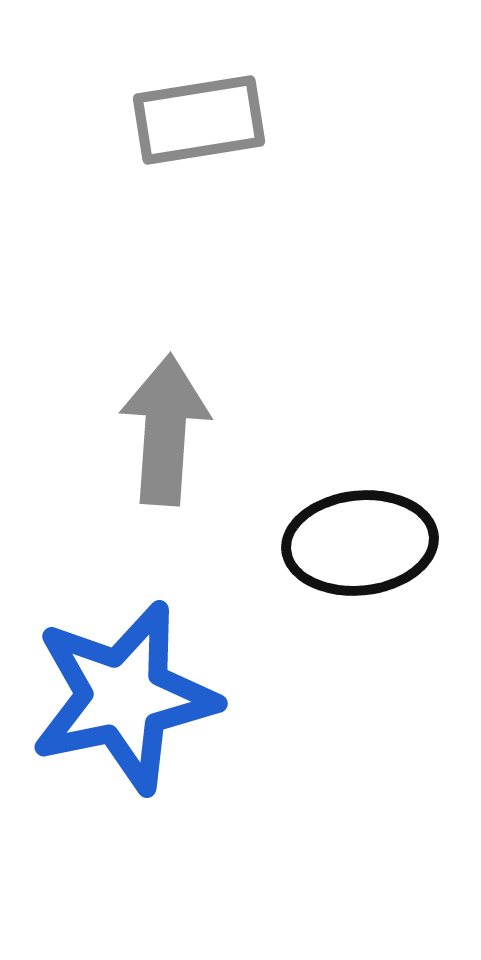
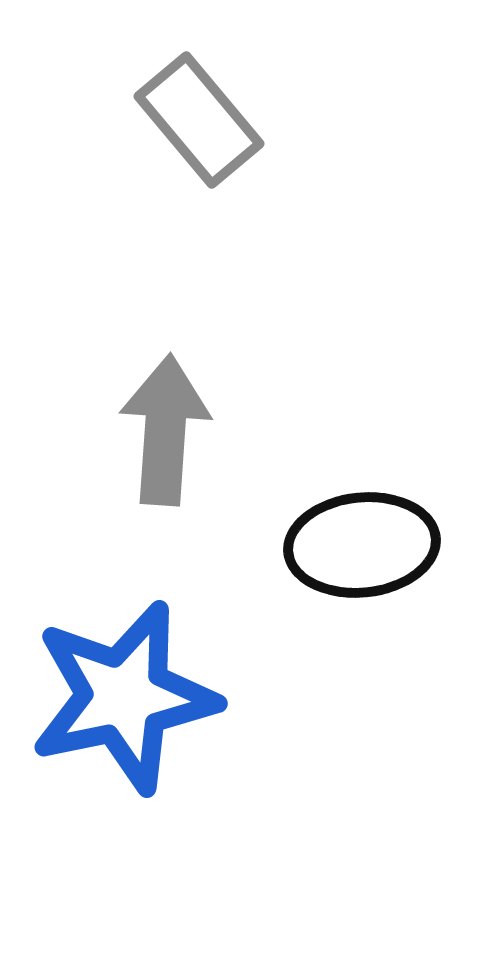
gray rectangle: rotated 59 degrees clockwise
black ellipse: moved 2 px right, 2 px down
